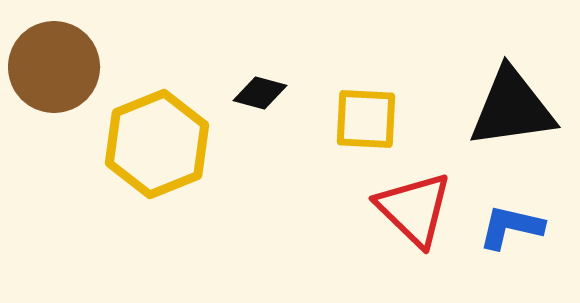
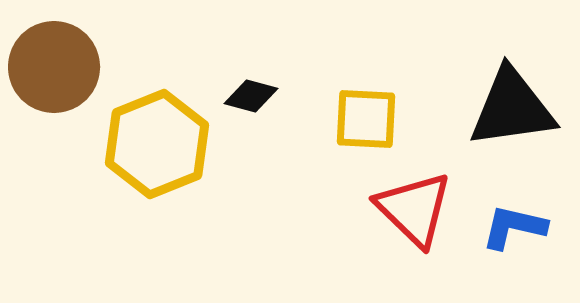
black diamond: moved 9 px left, 3 px down
blue L-shape: moved 3 px right
